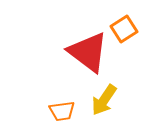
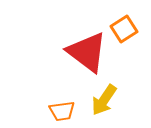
red triangle: moved 1 px left
